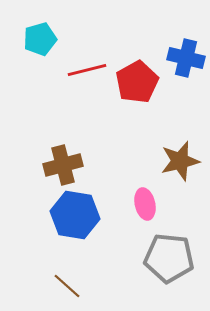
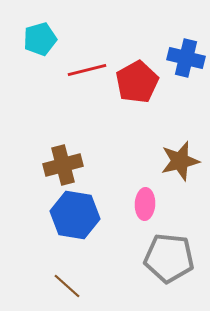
pink ellipse: rotated 16 degrees clockwise
